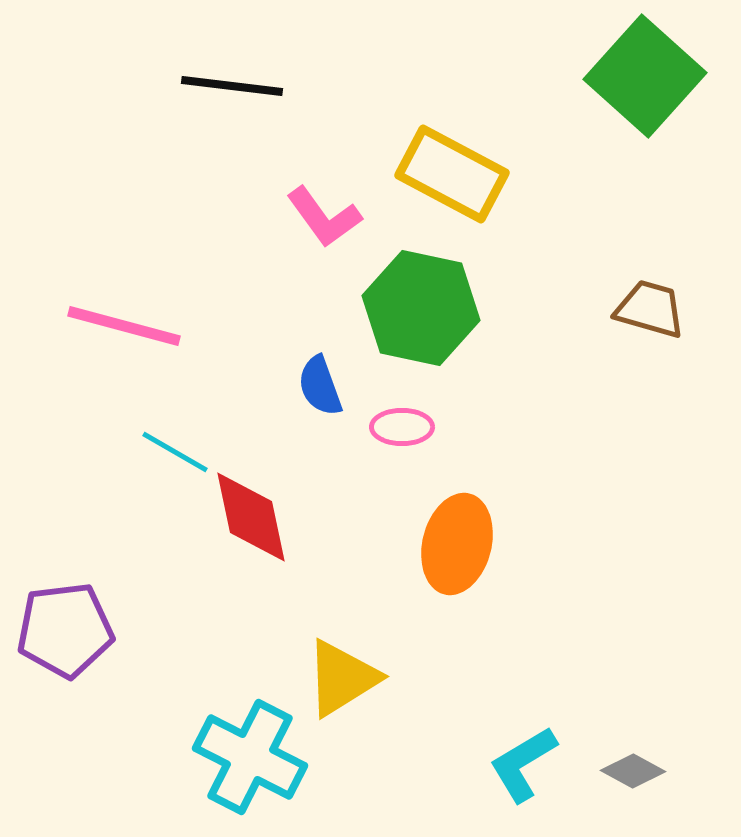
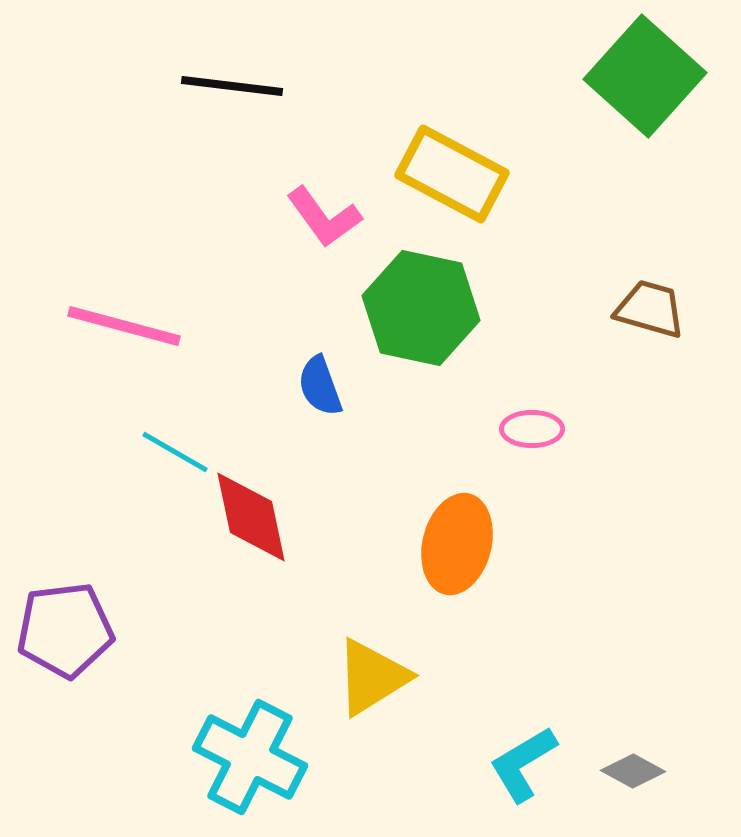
pink ellipse: moved 130 px right, 2 px down
yellow triangle: moved 30 px right, 1 px up
